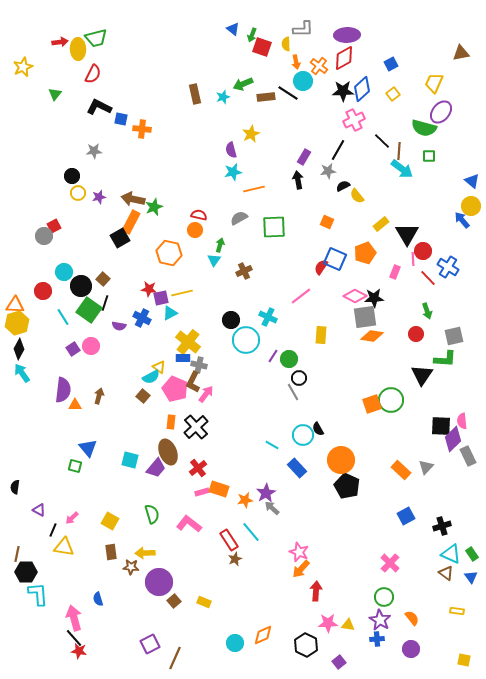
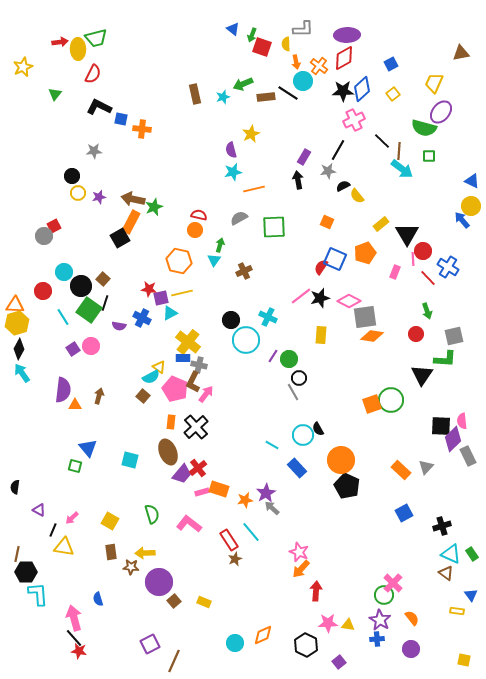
blue triangle at (472, 181): rotated 14 degrees counterclockwise
orange hexagon at (169, 253): moved 10 px right, 8 px down
pink diamond at (355, 296): moved 6 px left, 5 px down
black star at (374, 298): moved 54 px left; rotated 12 degrees counterclockwise
purple trapezoid at (156, 468): moved 26 px right, 6 px down
blue square at (406, 516): moved 2 px left, 3 px up
pink cross at (390, 563): moved 3 px right, 20 px down
blue triangle at (471, 577): moved 18 px down
green circle at (384, 597): moved 2 px up
brown line at (175, 658): moved 1 px left, 3 px down
